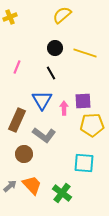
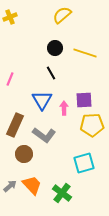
pink line: moved 7 px left, 12 px down
purple square: moved 1 px right, 1 px up
brown rectangle: moved 2 px left, 5 px down
cyan square: rotated 20 degrees counterclockwise
